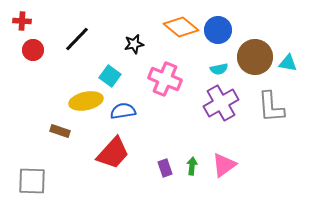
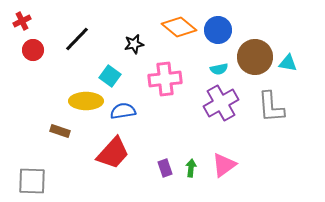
red cross: rotated 30 degrees counterclockwise
orange diamond: moved 2 px left
pink cross: rotated 28 degrees counterclockwise
yellow ellipse: rotated 12 degrees clockwise
green arrow: moved 1 px left, 2 px down
